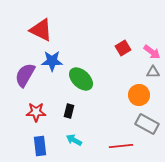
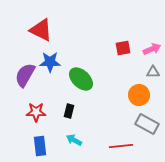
red square: rotated 21 degrees clockwise
pink arrow: moved 3 px up; rotated 60 degrees counterclockwise
blue star: moved 2 px left, 1 px down
